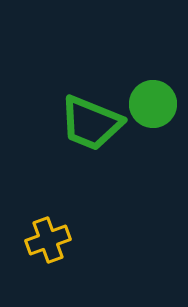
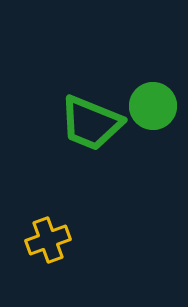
green circle: moved 2 px down
